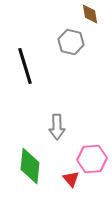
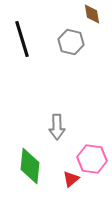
brown diamond: moved 2 px right
black line: moved 3 px left, 27 px up
pink hexagon: rotated 12 degrees clockwise
red triangle: rotated 30 degrees clockwise
